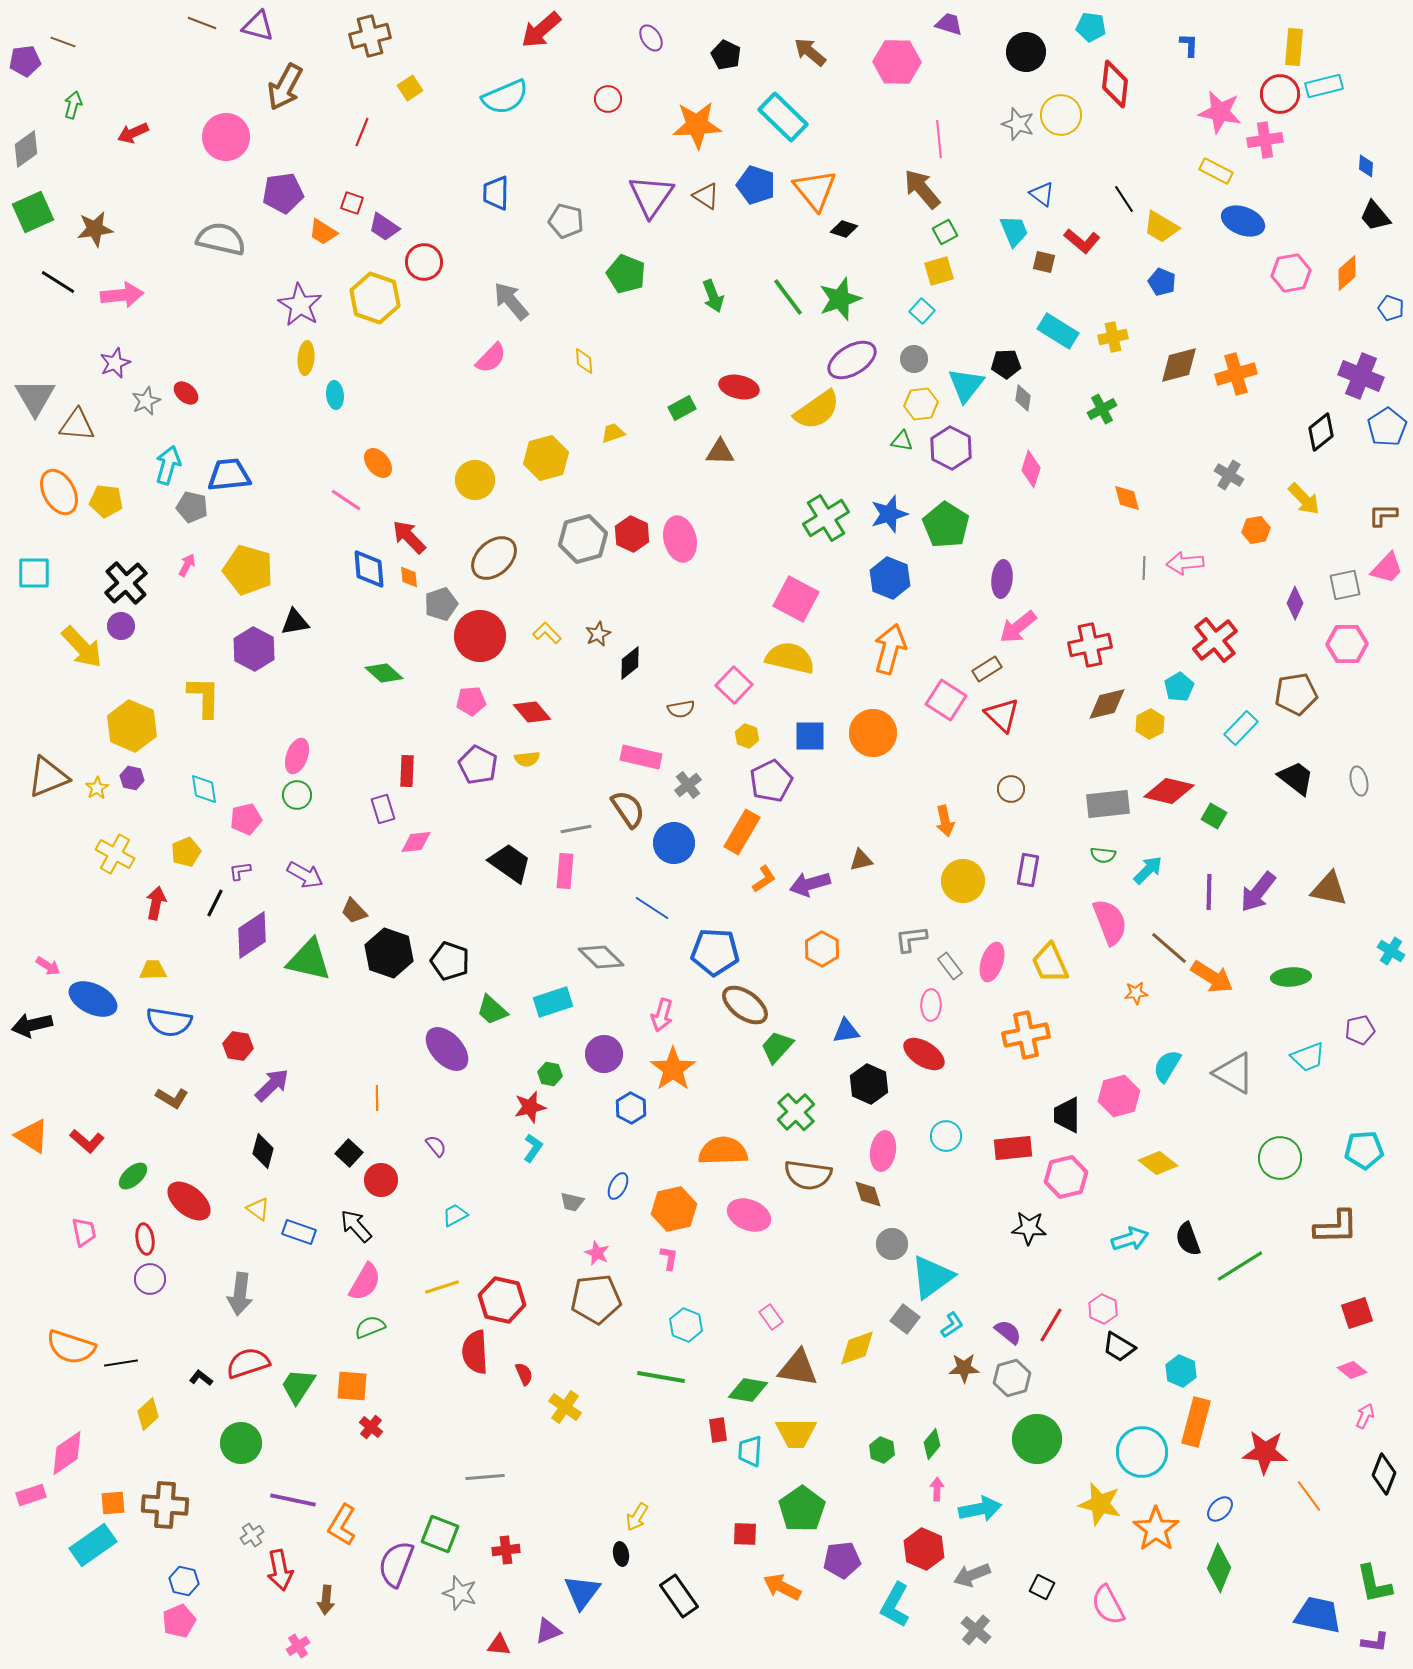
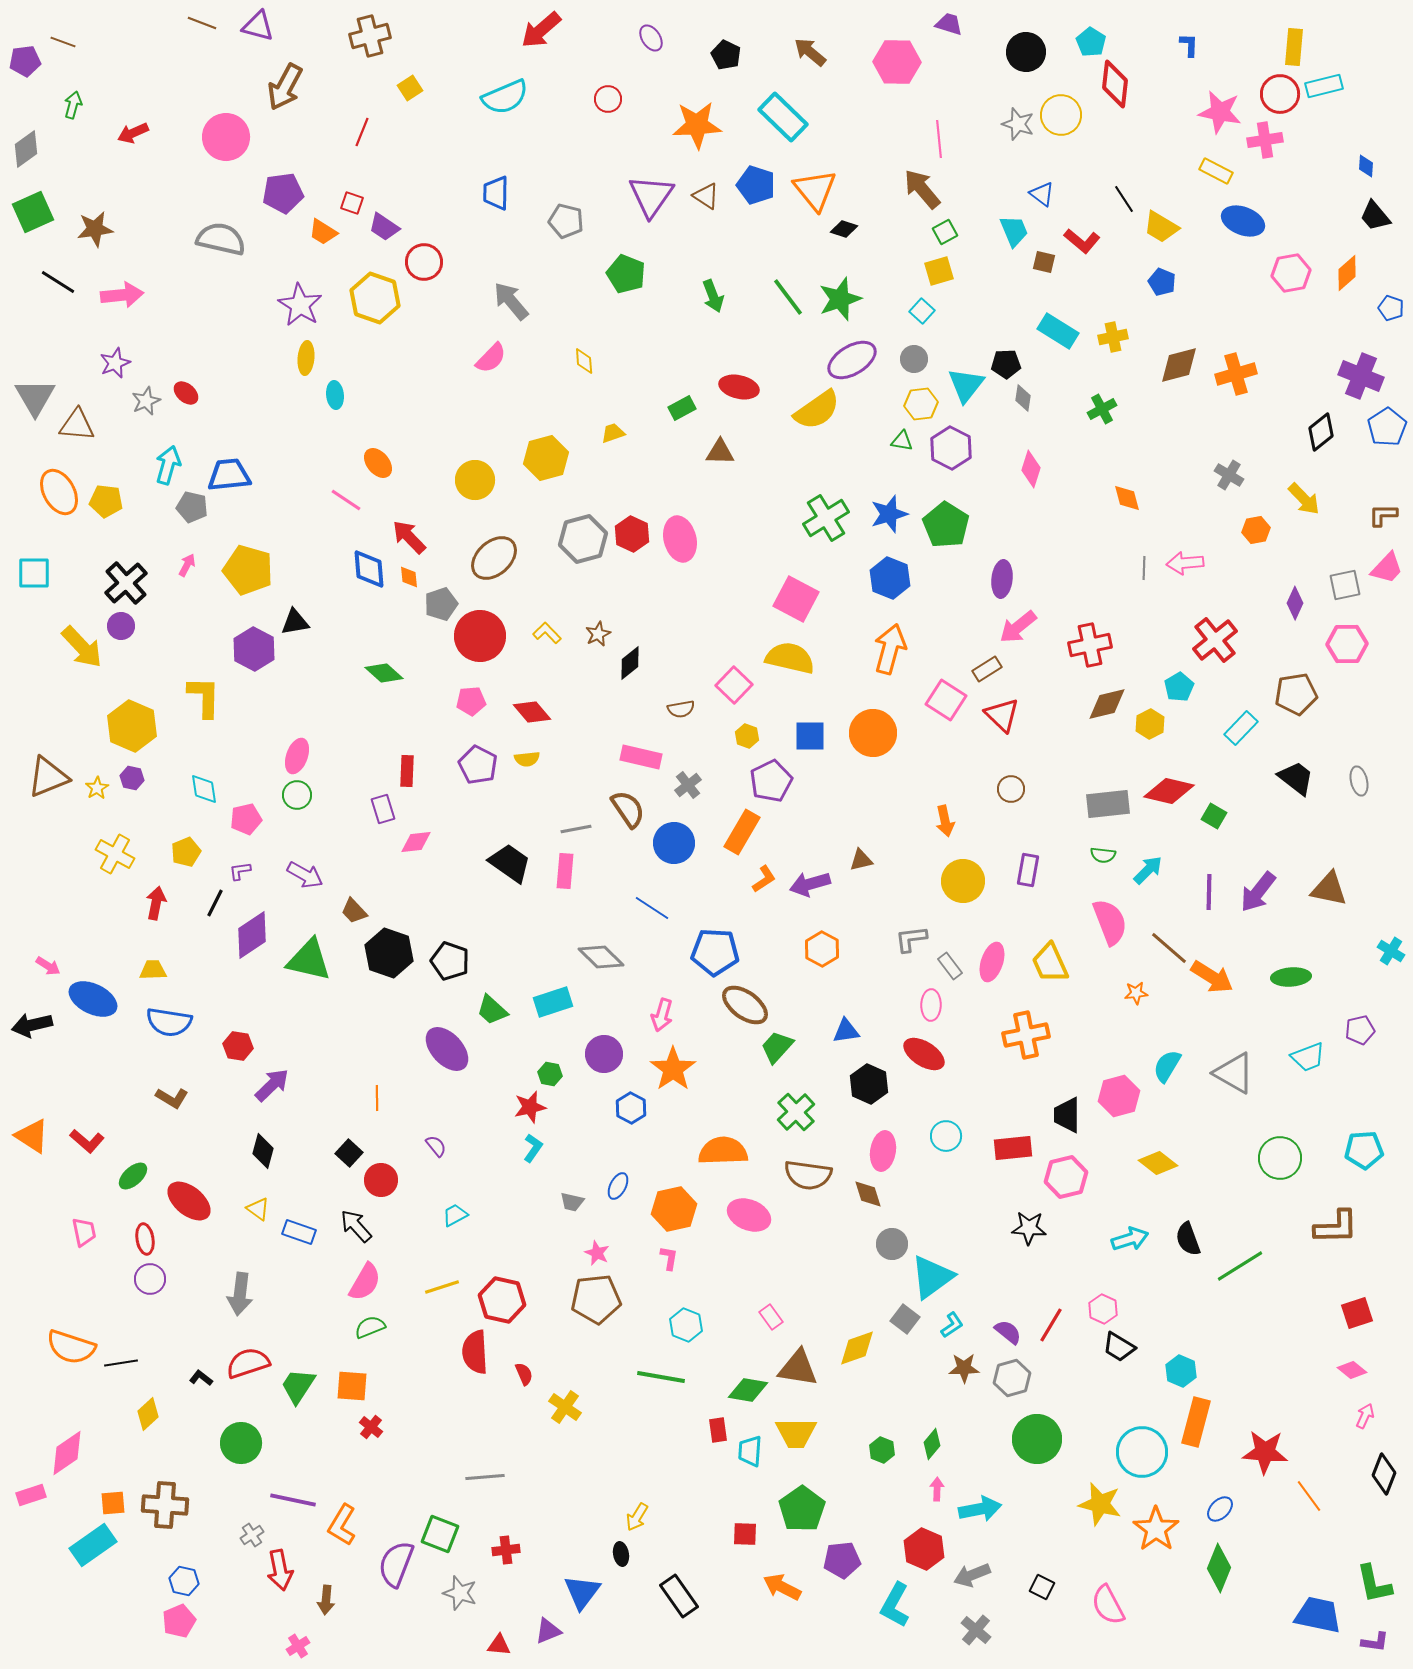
cyan pentagon at (1091, 27): moved 15 px down; rotated 24 degrees clockwise
